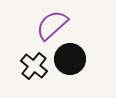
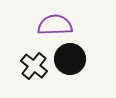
purple semicircle: moved 3 px right; rotated 40 degrees clockwise
